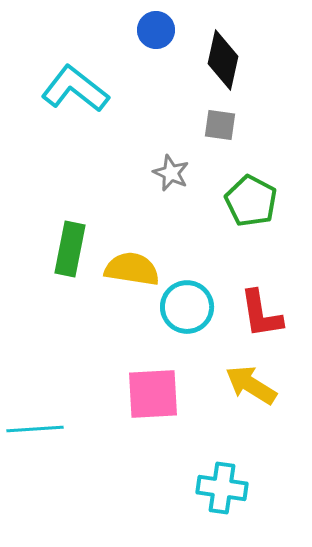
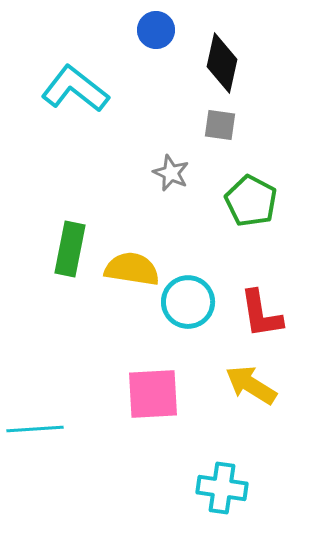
black diamond: moved 1 px left, 3 px down
cyan circle: moved 1 px right, 5 px up
